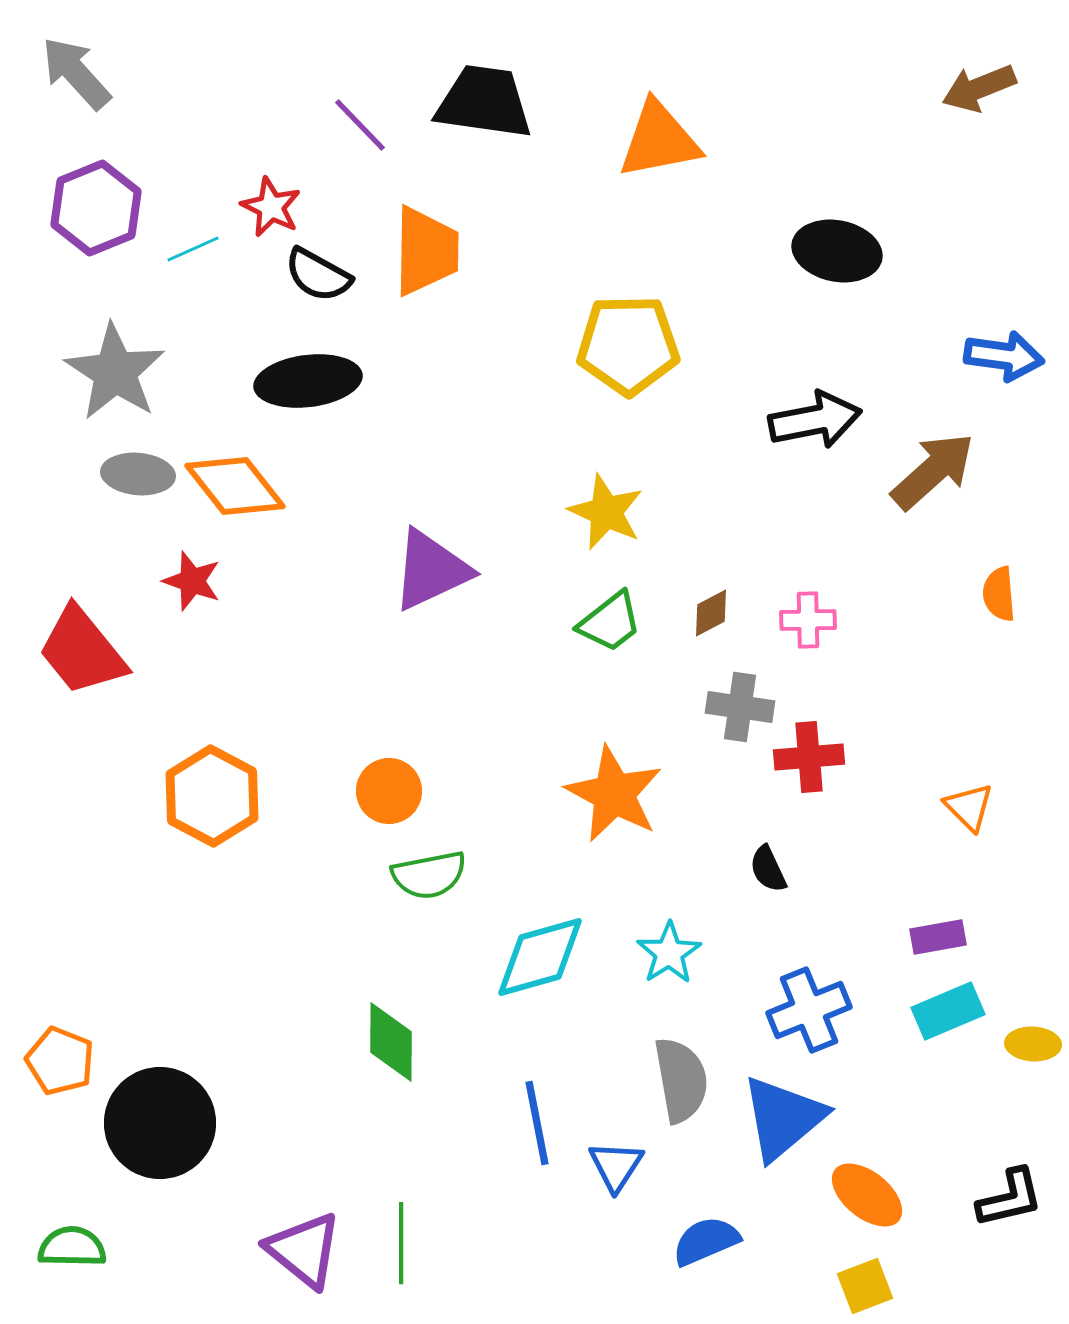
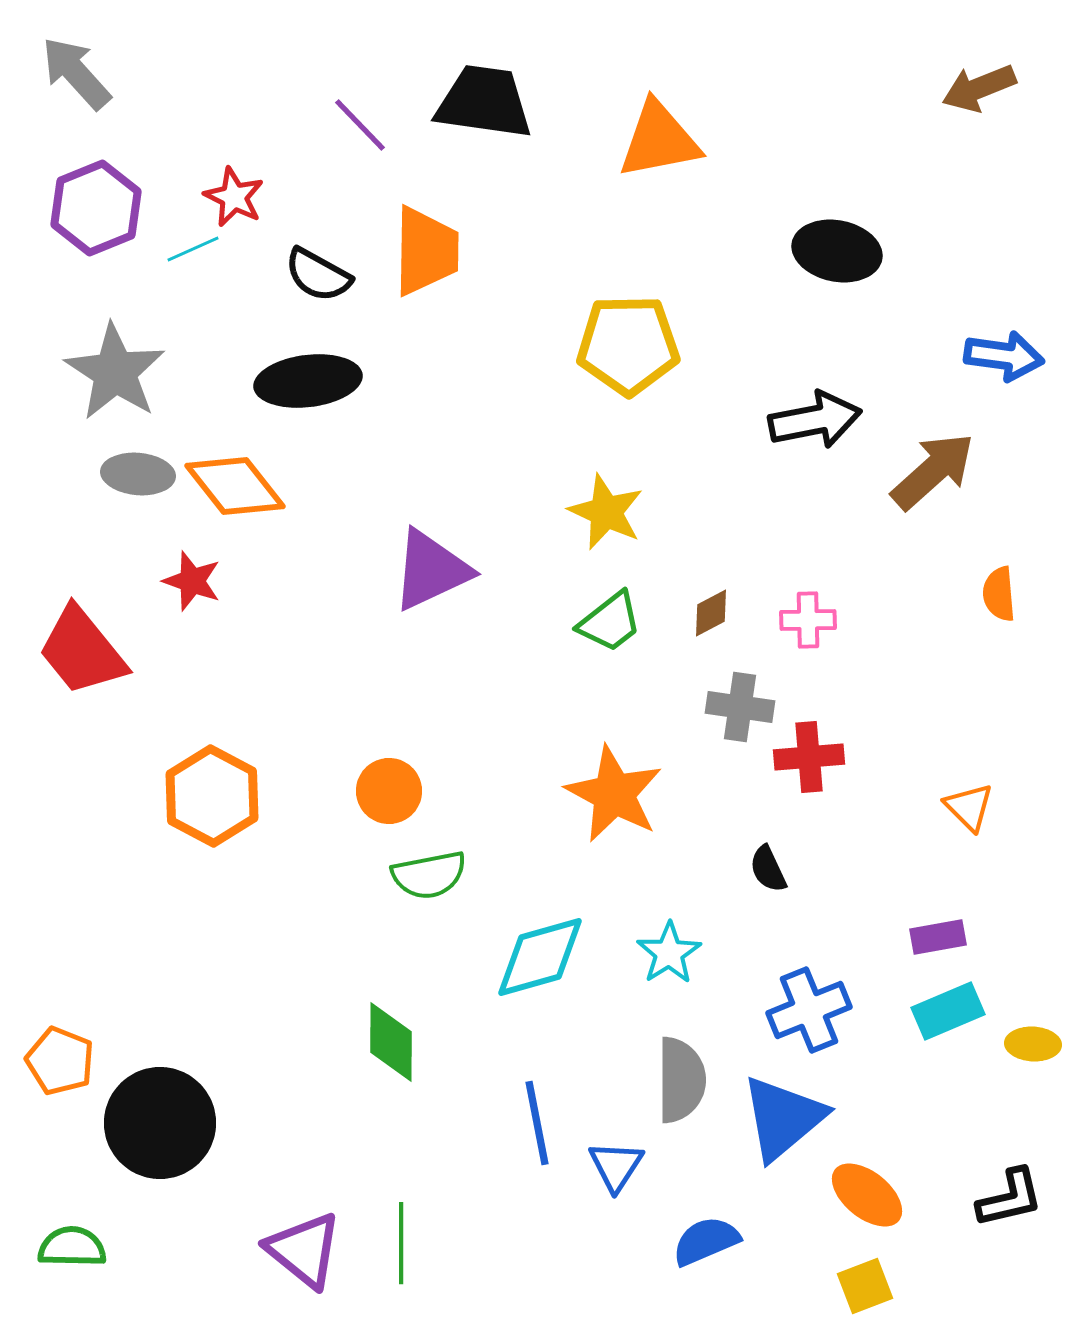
red star at (271, 207): moved 37 px left, 10 px up
gray semicircle at (681, 1080): rotated 10 degrees clockwise
